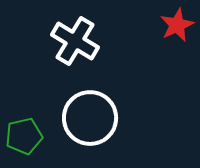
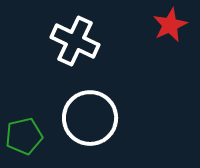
red star: moved 7 px left
white cross: rotated 6 degrees counterclockwise
